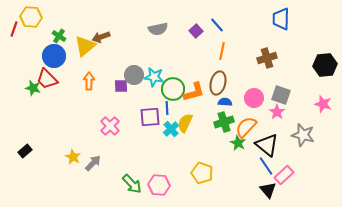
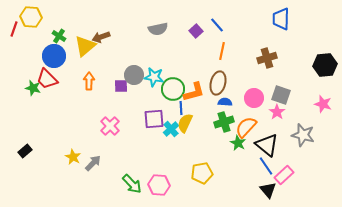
blue line at (167, 108): moved 14 px right
purple square at (150, 117): moved 4 px right, 2 px down
yellow pentagon at (202, 173): rotated 30 degrees counterclockwise
